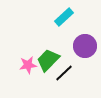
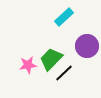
purple circle: moved 2 px right
green trapezoid: moved 3 px right, 1 px up
